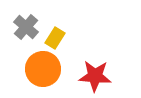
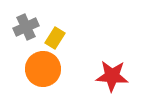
gray cross: rotated 25 degrees clockwise
red star: moved 17 px right
